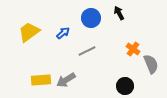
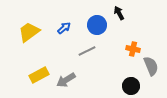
blue circle: moved 6 px right, 7 px down
blue arrow: moved 1 px right, 5 px up
orange cross: rotated 24 degrees counterclockwise
gray semicircle: moved 2 px down
yellow rectangle: moved 2 px left, 5 px up; rotated 24 degrees counterclockwise
black circle: moved 6 px right
